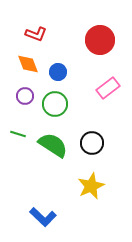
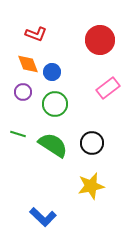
blue circle: moved 6 px left
purple circle: moved 2 px left, 4 px up
yellow star: rotated 12 degrees clockwise
